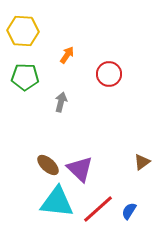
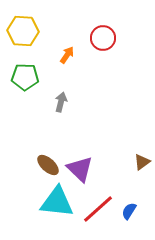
red circle: moved 6 px left, 36 px up
